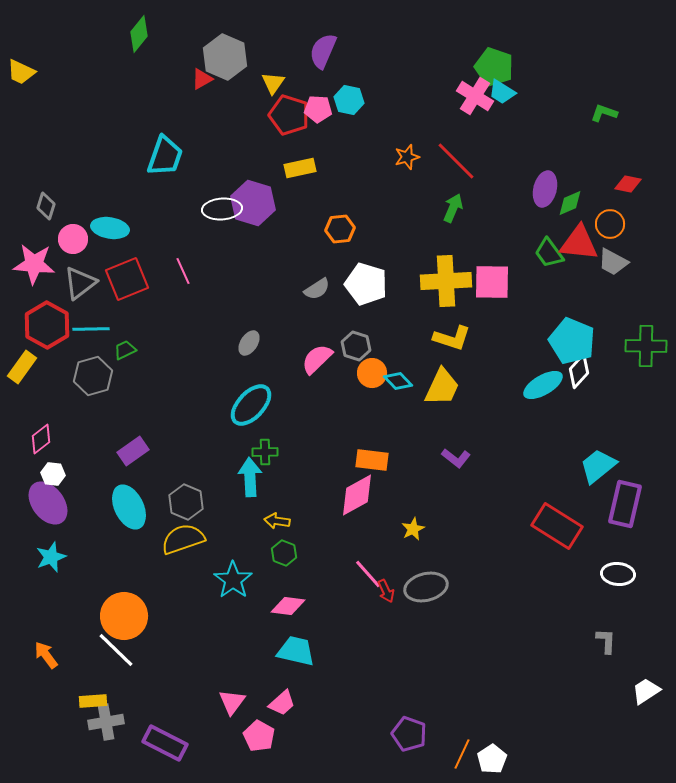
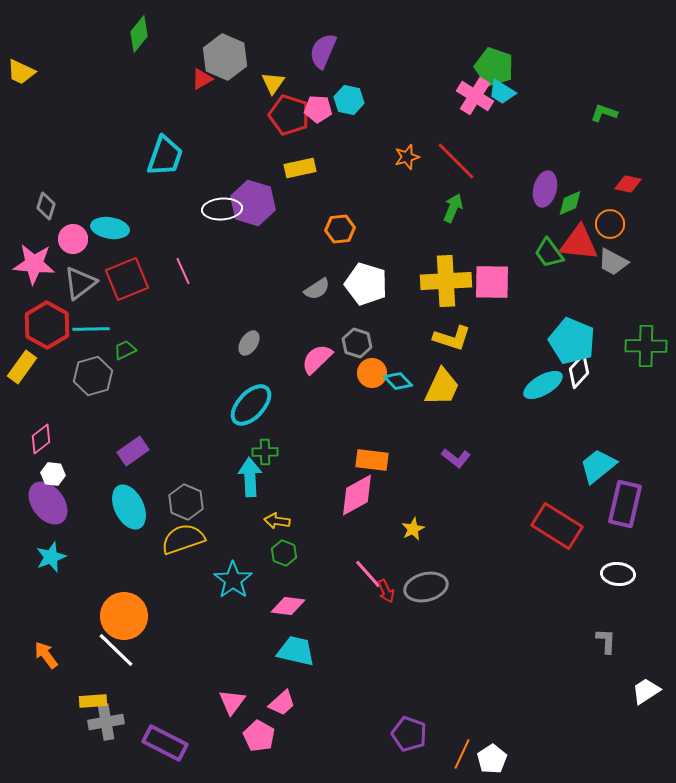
gray hexagon at (356, 346): moved 1 px right, 3 px up
